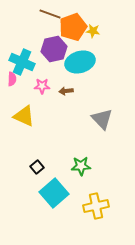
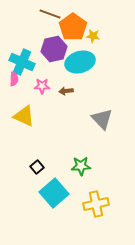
orange pentagon: rotated 16 degrees counterclockwise
yellow star: moved 5 px down
pink semicircle: moved 2 px right
yellow cross: moved 2 px up
